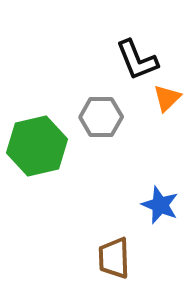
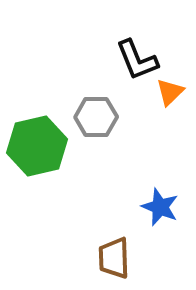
orange triangle: moved 3 px right, 6 px up
gray hexagon: moved 5 px left
blue star: moved 2 px down
